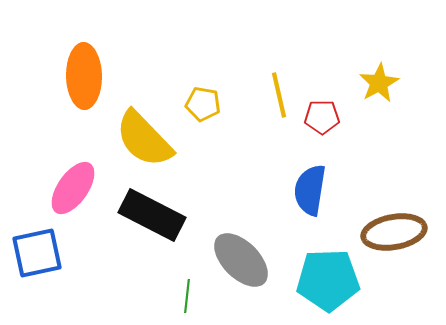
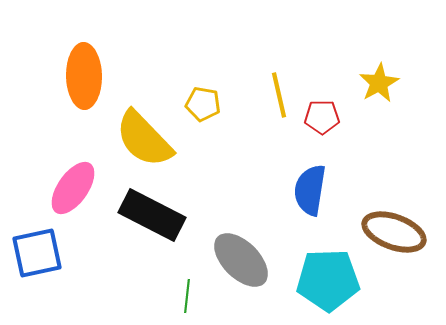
brown ellipse: rotated 30 degrees clockwise
